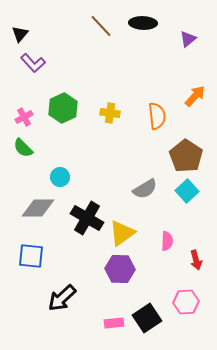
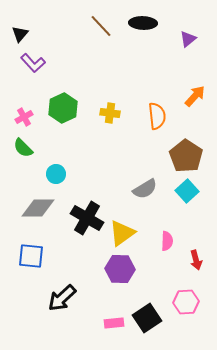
cyan circle: moved 4 px left, 3 px up
